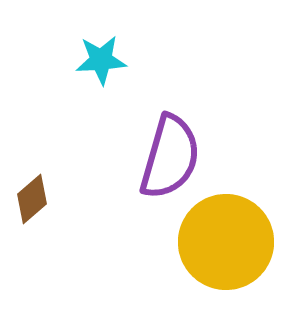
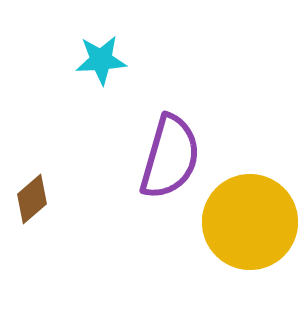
yellow circle: moved 24 px right, 20 px up
